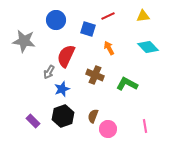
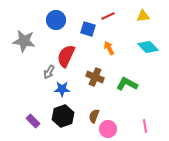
brown cross: moved 2 px down
blue star: rotated 21 degrees clockwise
brown semicircle: moved 1 px right
